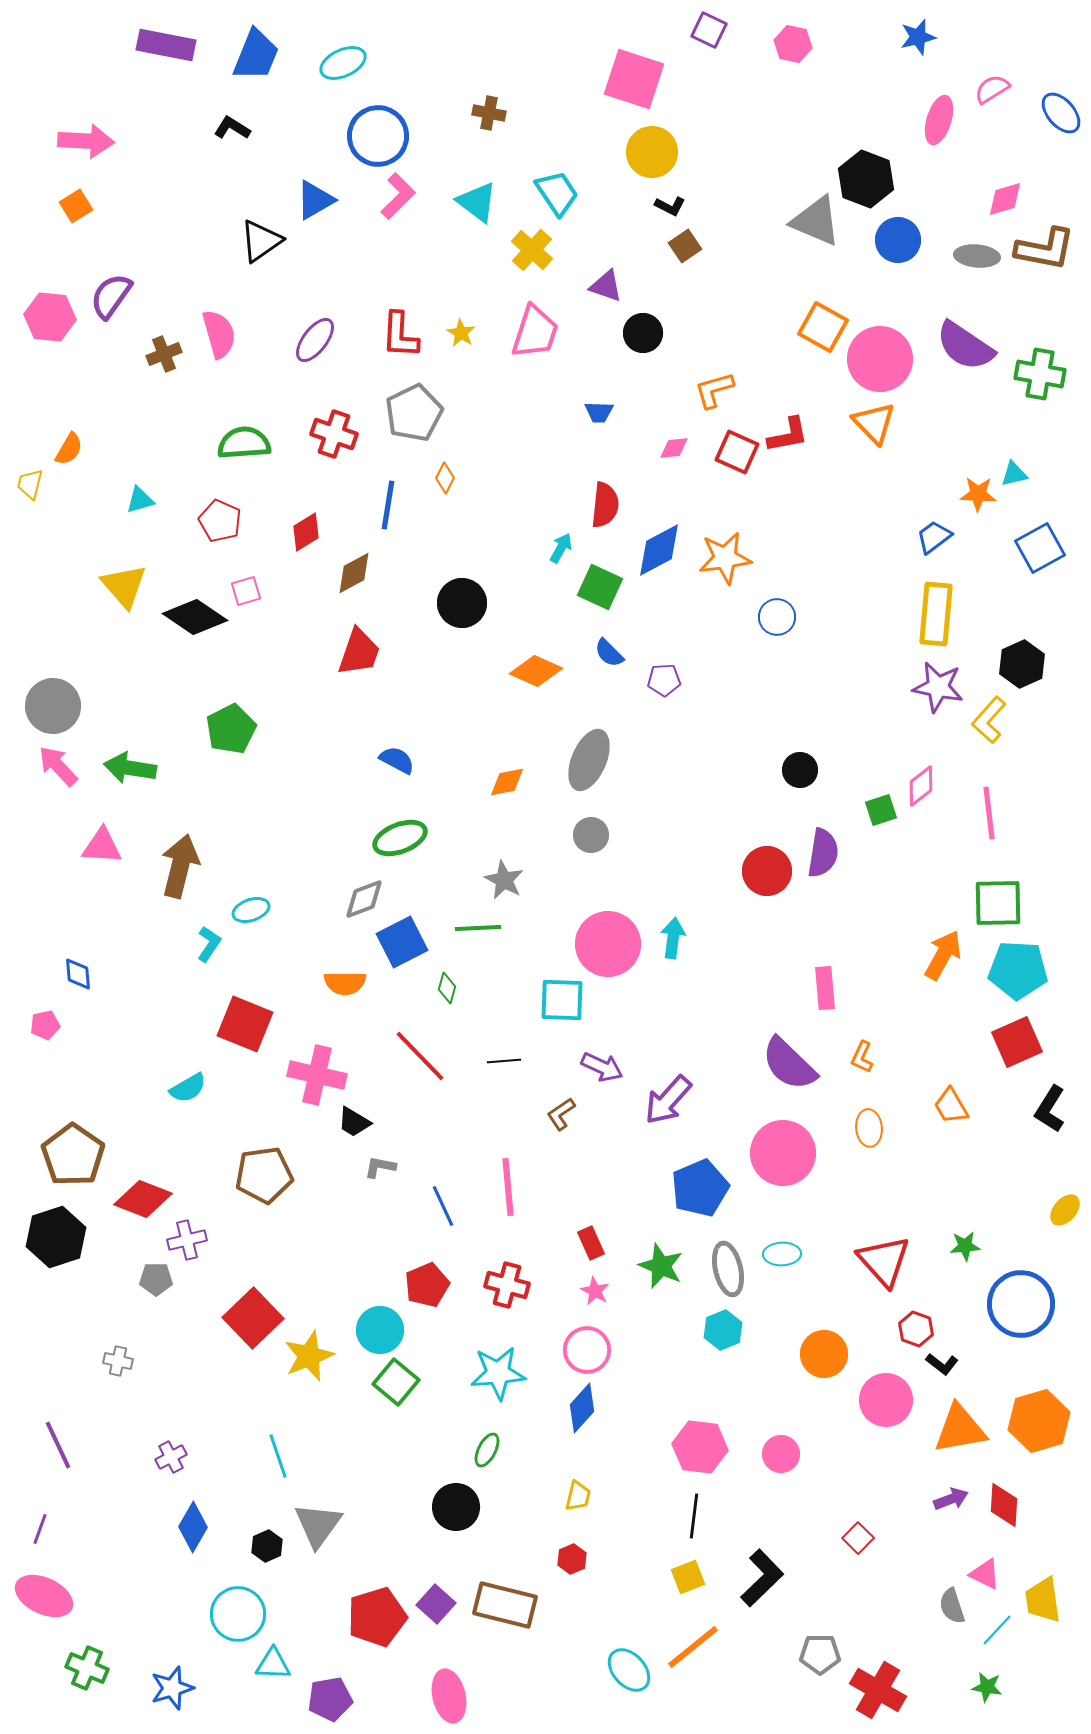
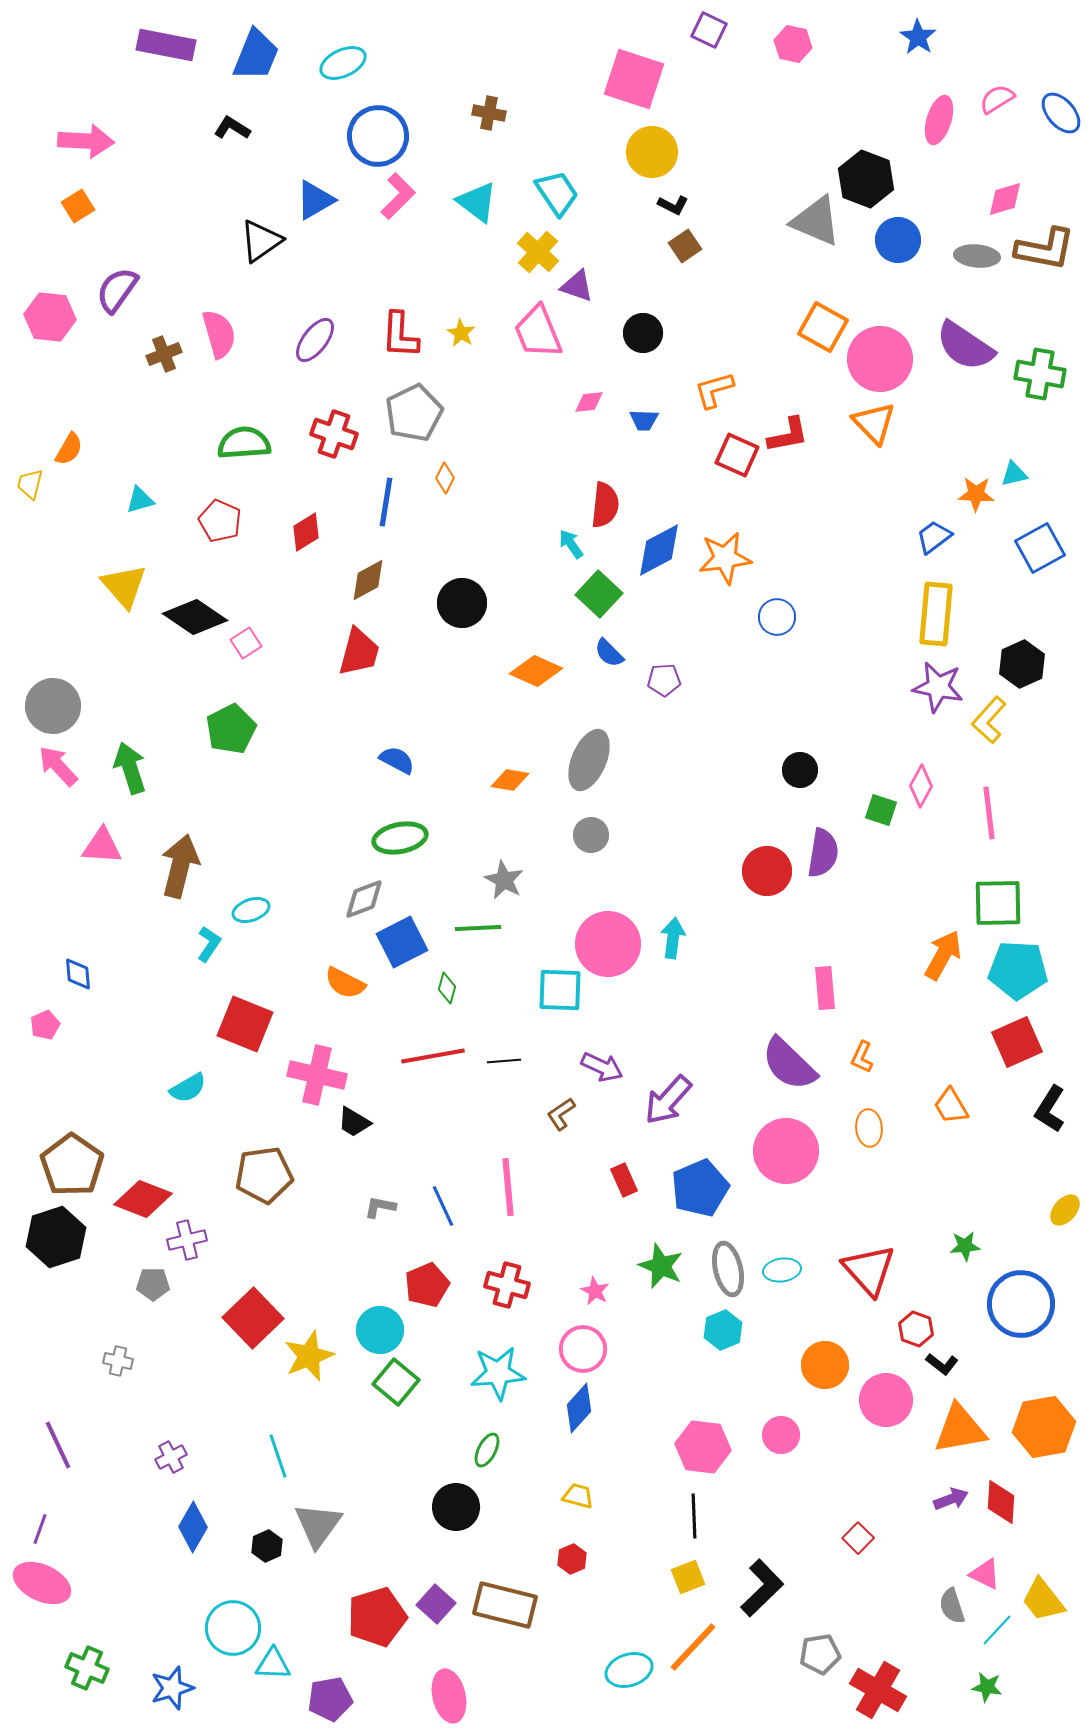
blue star at (918, 37): rotated 24 degrees counterclockwise
pink semicircle at (992, 89): moved 5 px right, 10 px down
orange square at (76, 206): moved 2 px right
black L-shape at (670, 206): moved 3 px right, 1 px up
yellow cross at (532, 250): moved 6 px right, 2 px down
purple triangle at (606, 286): moved 29 px left
purple semicircle at (111, 296): moved 6 px right, 6 px up
pink trapezoid at (535, 332): moved 3 px right; rotated 140 degrees clockwise
blue trapezoid at (599, 412): moved 45 px right, 8 px down
pink diamond at (674, 448): moved 85 px left, 46 px up
red square at (737, 452): moved 3 px down
orange star at (978, 494): moved 2 px left
blue line at (388, 505): moved 2 px left, 3 px up
cyan arrow at (561, 548): moved 10 px right, 4 px up; rotated 64 degrees counterclockwise
brown diamond at (354, 573): moved 14 px right, 7 px down
green square at (600, 587): moved 1 px left, 7 px down; rotated 18 degrees clockwise
pink square at (246, 591): moved 52 px down; rotated 16 degrees counterclockwise
red trapezoid at (359, 652): rotated 4 degrees counterclockwise
green arrow at (130, 768): rotated 63 degrees clockwise
orange diamond at (507, 782): moved 3 px right, 2 px up; rotated 21 degrees clockwise
pink diamond at (921, 786): rotated 24 degrees counterclockwise
green square at (881, 810): rotated 36 degrees clockwise
green ellipse at (400, 838): rotated 10 degrees clockwise
orange semicircle at (345, 983): rotated 27 degrees clockwise
cyan square at (562, 1000): moved 2 px left, 10 px up
pink pentagon at (45, 1025): rotated 12 degrees counterclockwise
red line at (420, 1056): moved 13 px right; rotated 56 degrees counterclockwise
pink circle at (783, 1153): moved 3 px right, 2 px up
brown pentagon at (73, 1155): moved 1 px left, 10 px down
gray L-shape at (380, 1167): moved 40 px down
red rectangle at (591, 1243): moved 33 px right, 63 px up
cyan ellipse at (782, 1254): moved 16 px down; rotated 6 degrees counterclockwise
red triangle at (884, 1261): moved 15 px left, 9 px down
gray pentagon at (156, 1279): moved 3 px left, 5 px down
pink circle at (587, 1350): moved 4 px left, 1 px up
orange circle at (824, 1354): moved 1 px right, 11 px down
blue diamond at (582, 1408): moved 3 px left
orange hexagon at (1039, 1421): moved 5 px right, 6 px down; rotated 6 degrees clockwise
pink hexagon at (700, 1447): moved 3 px right
pink circle at (781, 1454): moved 19 px up
yellow trapezoid at (578, 1496): rotated 88 degrees counterclockwise
red diamond at (1004, 1505): moved 3 px left, 3 px up
black line at (694, 1516): rotated 9 degrees counterclockwise
black L-shape at (762, 1578): moved 10 px down
pink ellipse at (44, 1596): moved 2 px left, 13 px up
yellow trapezoid at (1043, 1600): rotated 30 degrees counterclockwise
cyan circle at (238, 1614): moved 5 px left, 14 px down
orange line at (693, 1647): rotated 8 degrees counterclockwise
gray pentagon at (820, 1654): rotated 9 degrees counterclockwise
cyan ellipse at (629, 1670): rotated 66 degrees counterclockwise
